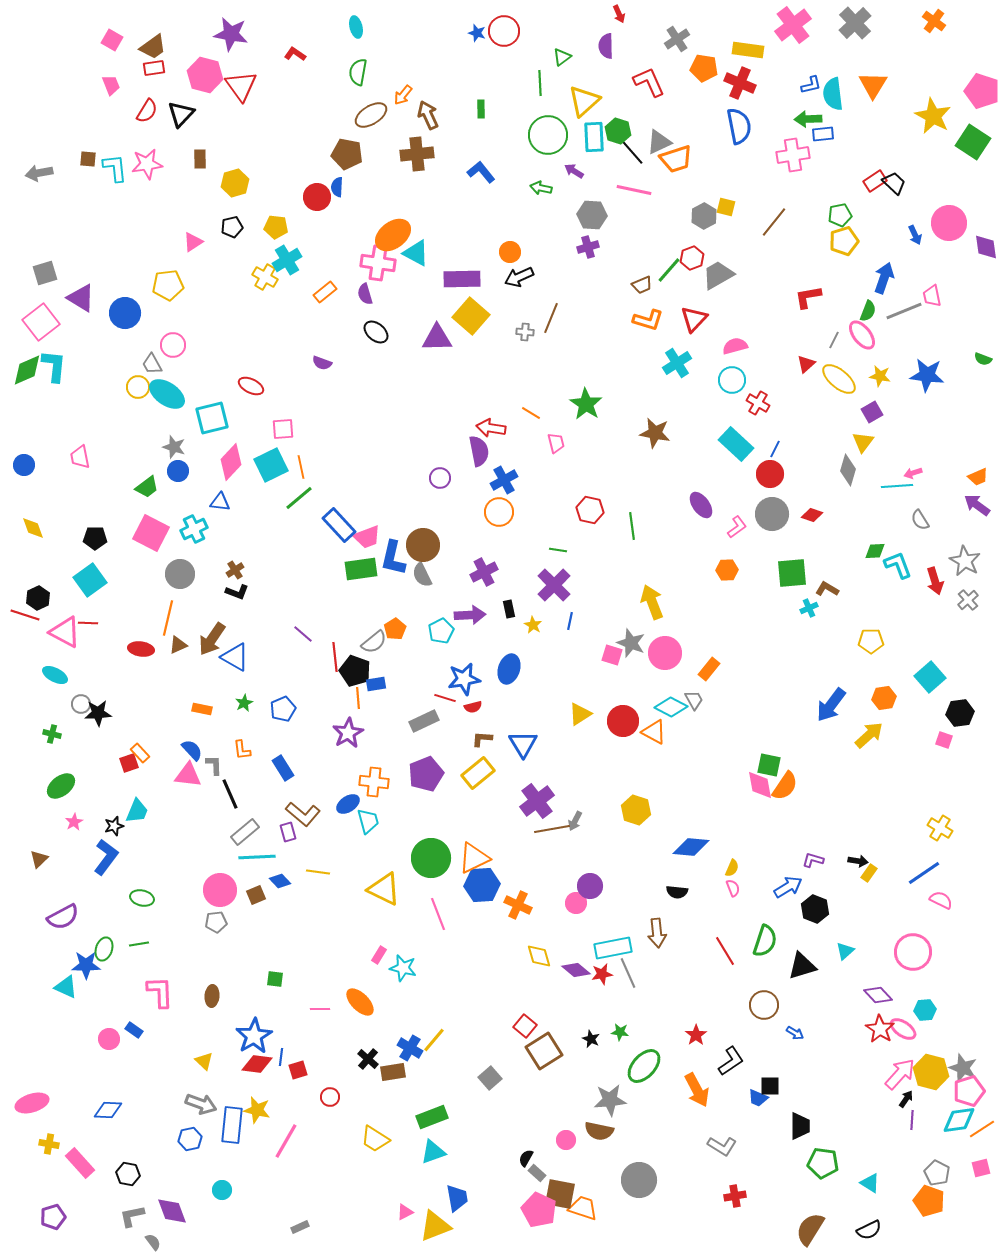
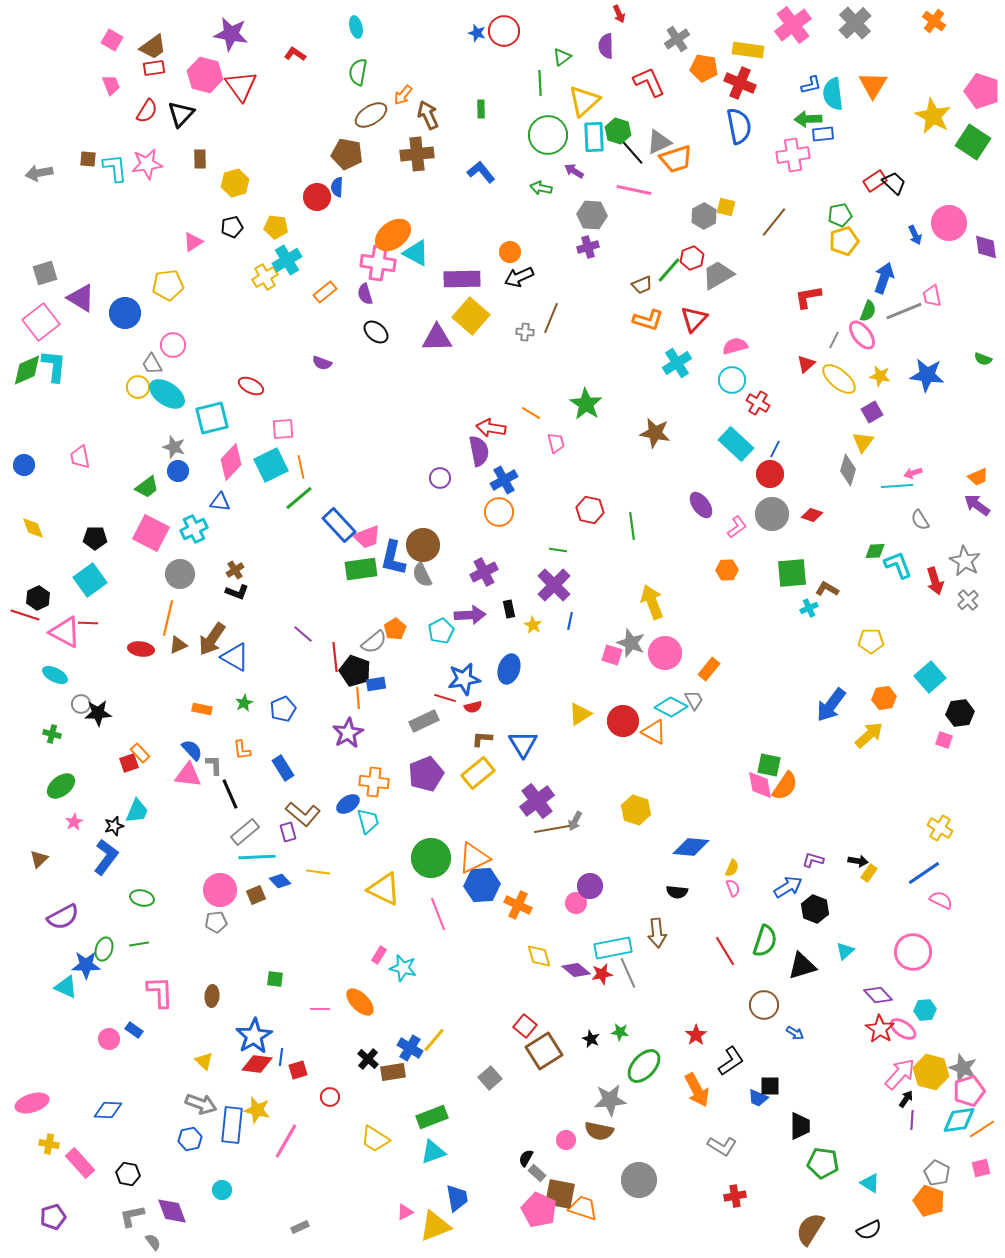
yellow cross at (265, 277): rotated 30 degrees clockwise
